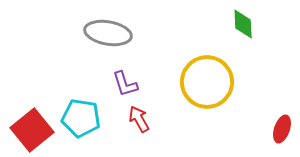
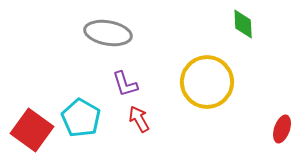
cyan pentagon: rotated 21 degrees clockwise
red square: rotated 15 degrees counterclockwise
